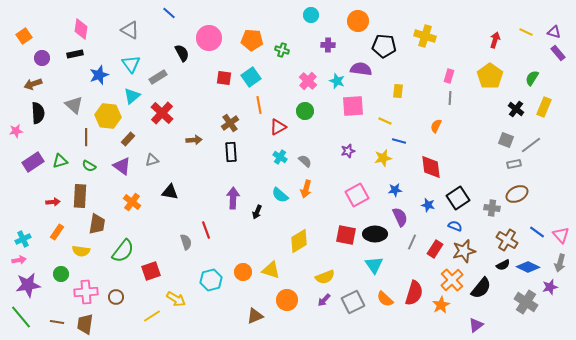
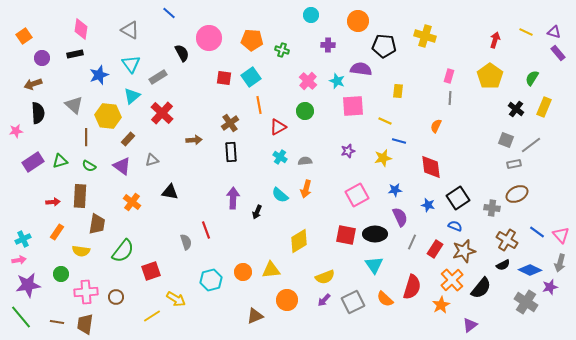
gray semicircle at (305, 161): rotated 48 degrees counterclockwise
blue diamond at (528, 267): moved 2 px right, 3 px down
yellow triangle at (271, 270): rotated 24 degrees counterclockwise
red semicircle at (414, 293): moved 2 px left, 6 px up
purple triangle at (476, 325): moved 6 px left
